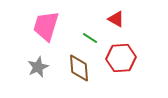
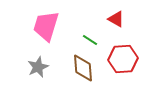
green line: moved 2 px down
red hexagon: moved 2 px right, 1 px down
brown diamond: moved 4 px right
